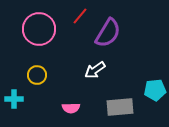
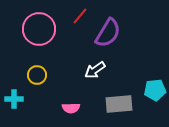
gray rectangle: moved 1 px left, 3 px up
